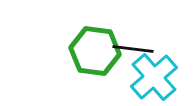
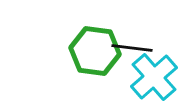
black line: moved 1 px left, 1 px up
